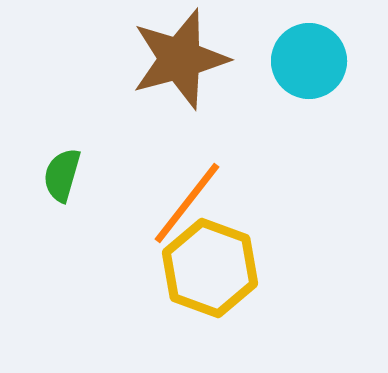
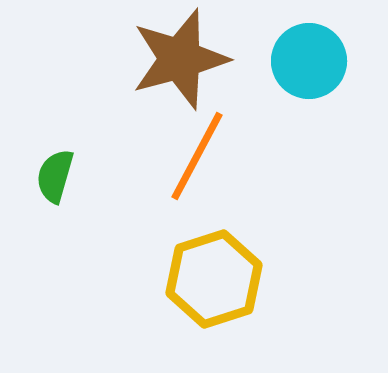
green semicircle: moved 7 px left, 1 px down
orange line: moved 10 px right, 47 px up; rotated 10 degrees counterclockwise
yellow hexagon: moved 4 px right, 11 px down; rotated 22 degrees clockwise
